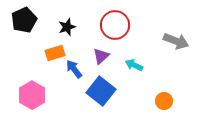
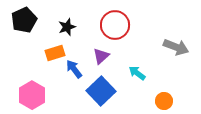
gray arrow: moved 6 px down
cyan arrow: moved 3 px right, 8 px down; rotated 12 degrees clockwise
blue square: rotated 8 degrees clockwise
